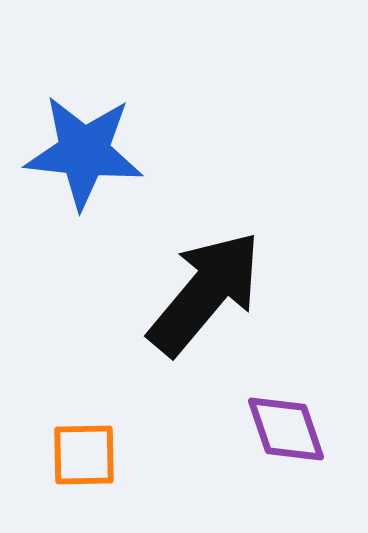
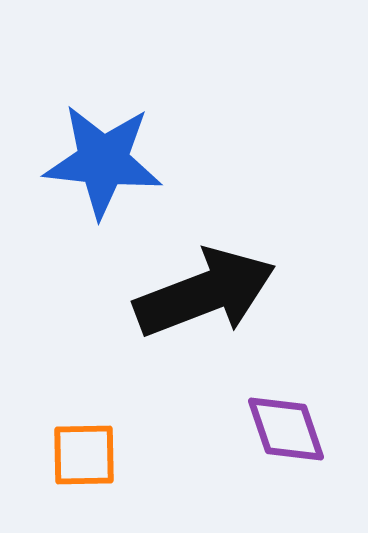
blue star: moved 19 px right, 9 px down
black arrow: rotated 29 degrees clockwise
